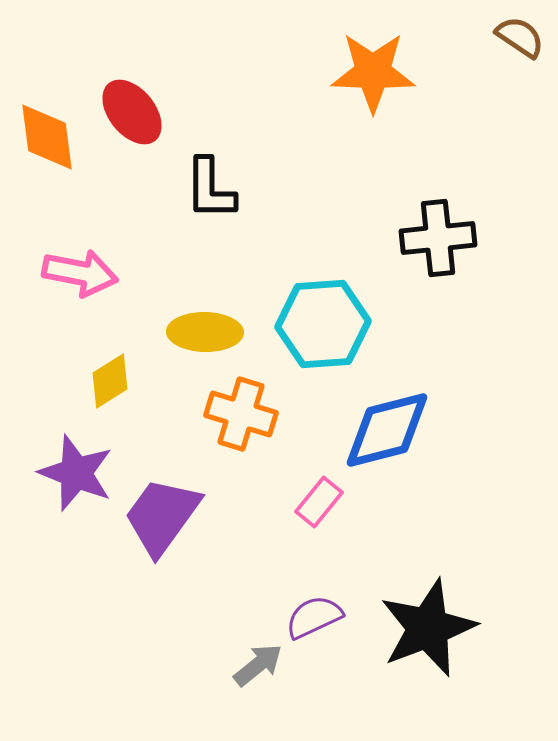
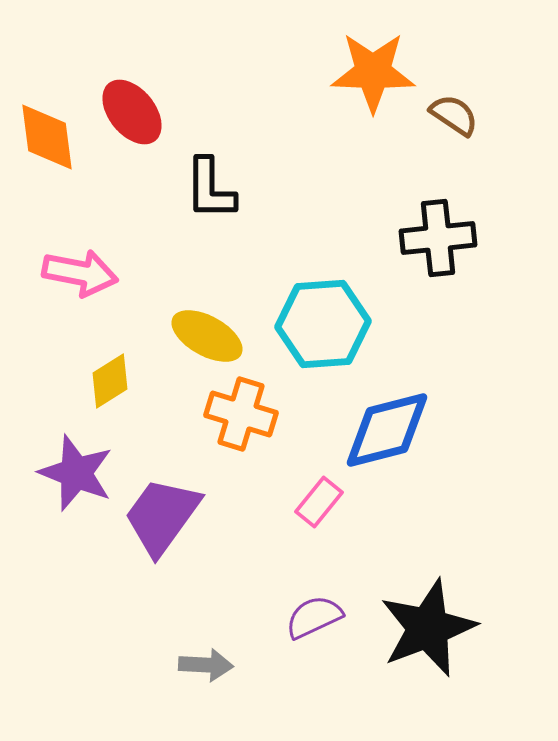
brown semicircle: moved 66 px left, 78 px down
yellow ellipse: moved 2 px right, 4 px down; rotated 28 degrees clockwise
gray arrow: moved 52 px left; rotated 42 degrees clockwise
